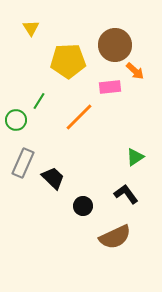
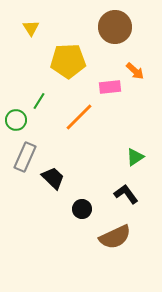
brown circle: moved 18 px up
gray rectangle: moved 2 px right, 6 px up
black circle: moved 1 px left, 3 px down
